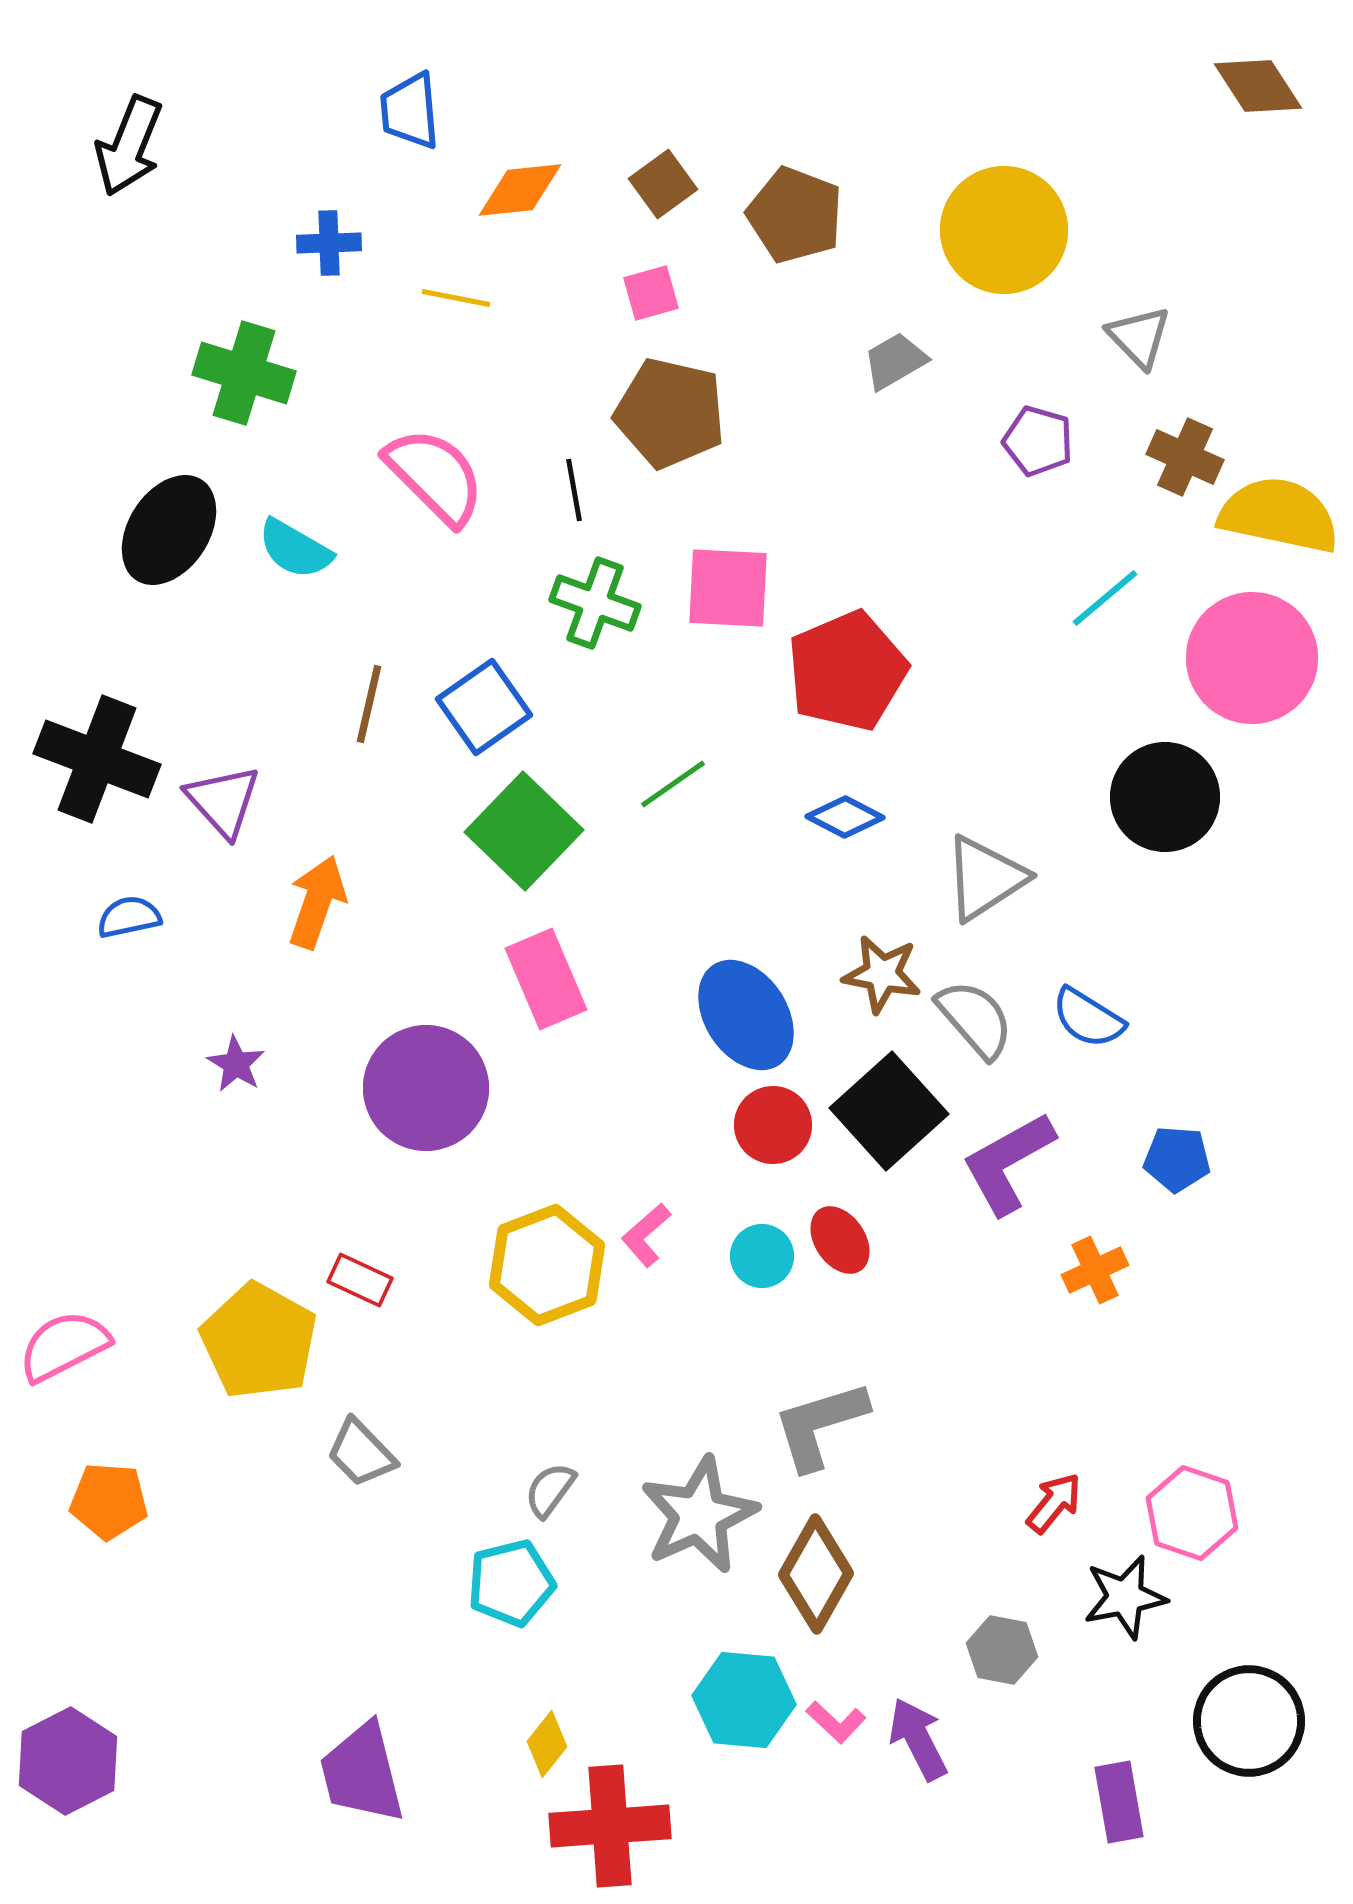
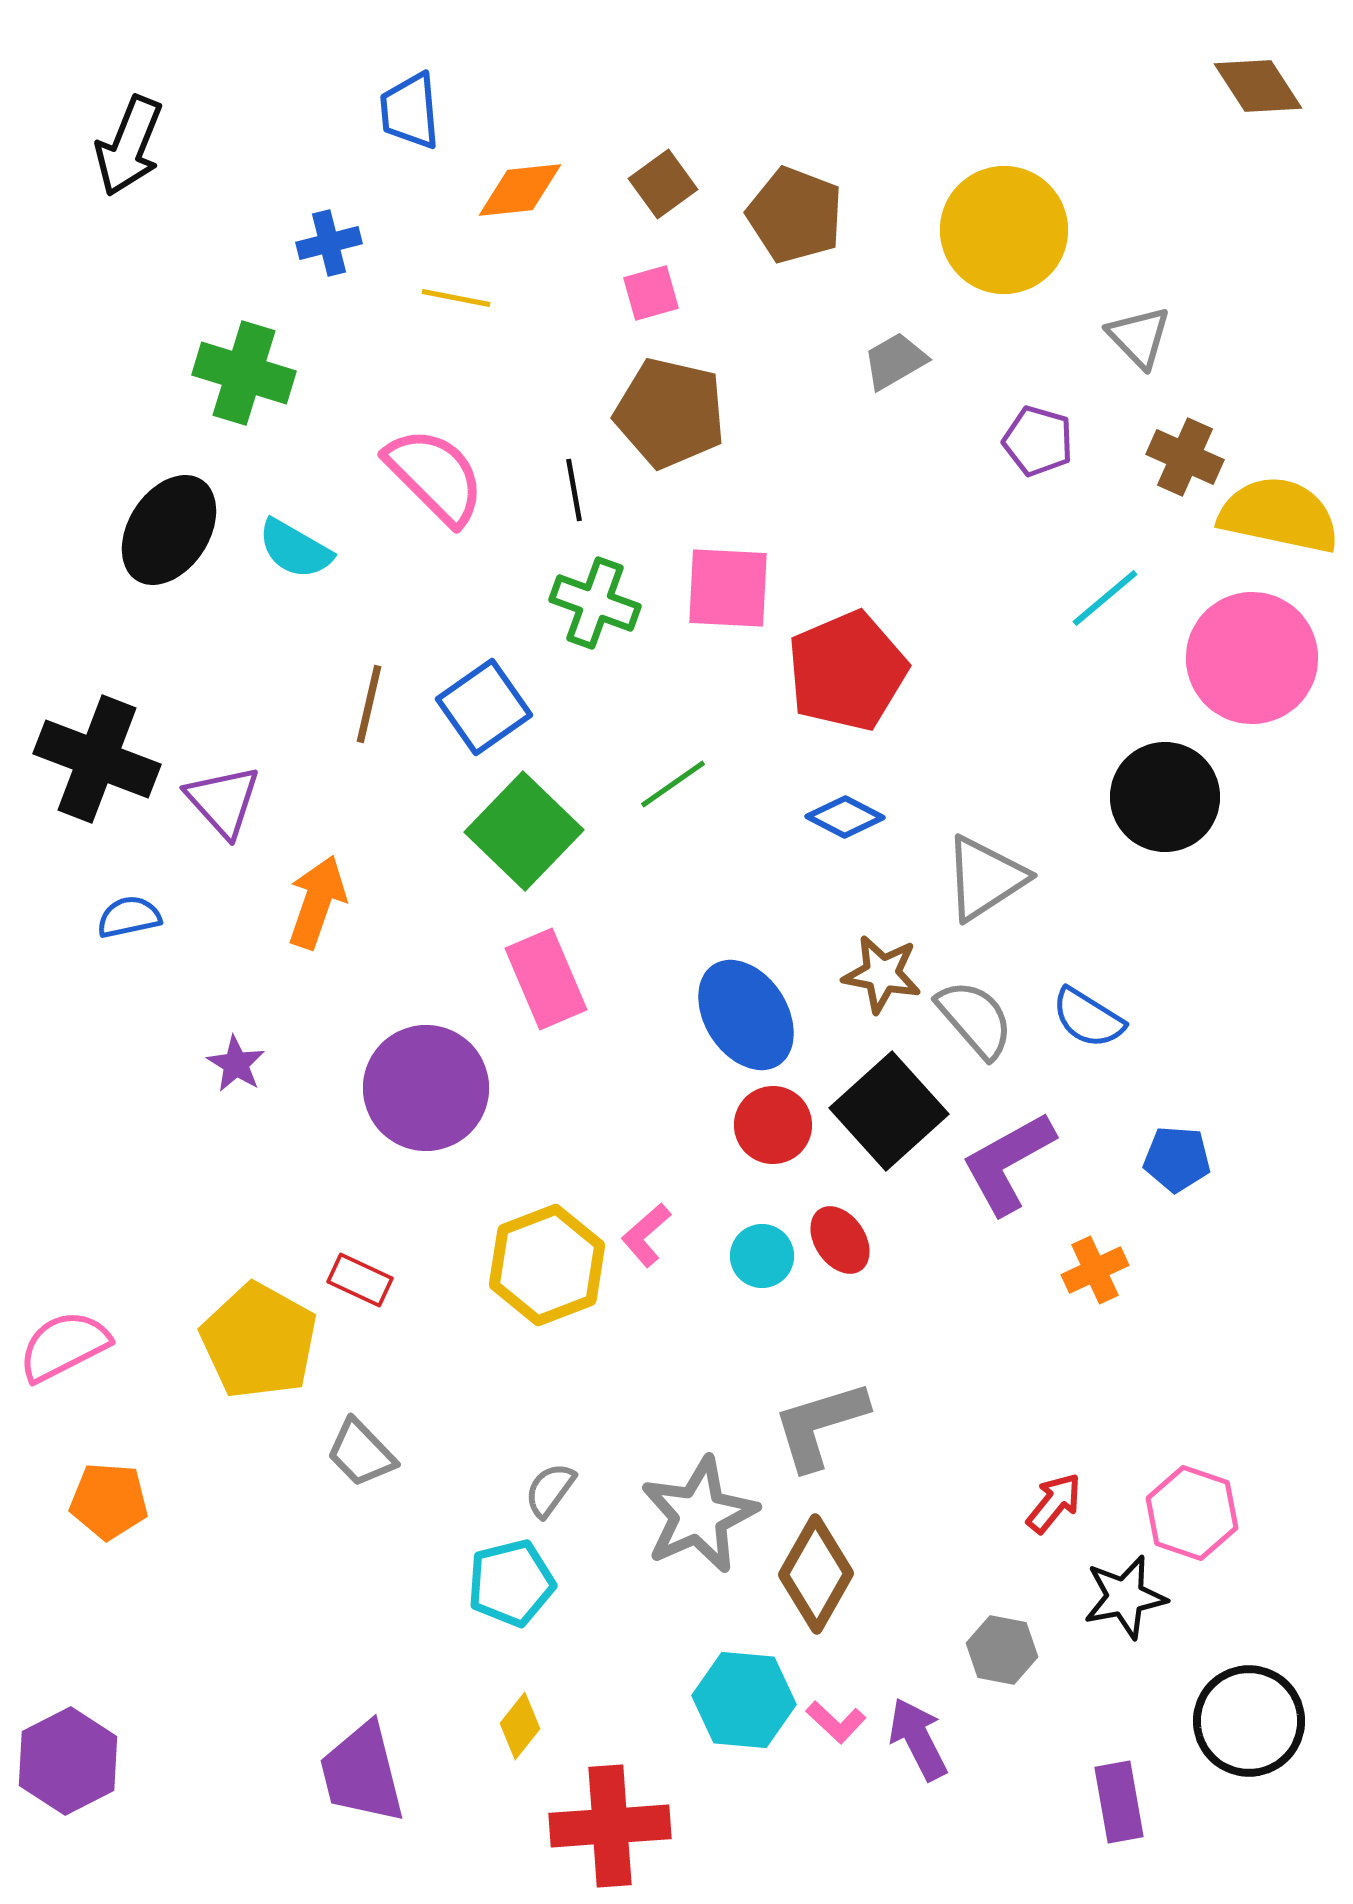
blue cross at (329, 243): rotated 12 degrees counterclockwise
yellow diamond at (547, 1744): moved 27 px left, 18 px up
